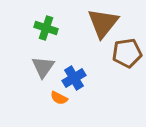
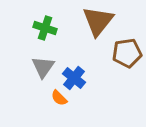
brown triangle: moved 5 px left, 2 px up
green cross: moved 1 px left
blue cross: rotated 20 degrees counterclockwise
orange semicircle: rotated 18 degrees clockwise
